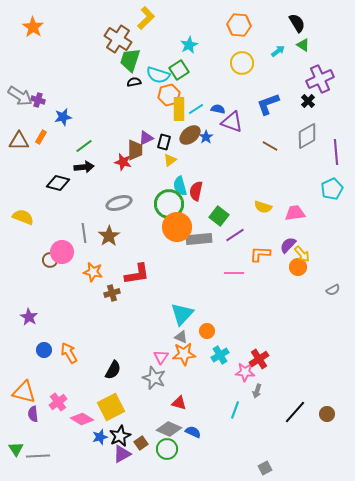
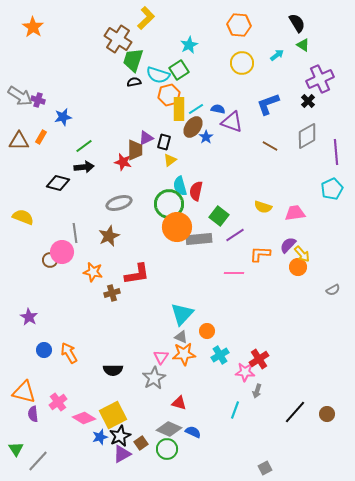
cyan arrow at (278, 51): moved 1 px left, 4 px down
green trapezoid at (130, 60): moved 3 px right
brown ellipse at (190, 135): moved 3 px right, 8 px up; rotated 15 degrees counterclockwise
gray line at (84, 233): moved 9 px left
brown star at (109, 236): rotated 10 degrees clockwise
black semicircle at (113, 370): rotated 60 degrees clockwise
gray star at (154, 378): rotated 20 degrees clockwise
yellow square at (111, 407): moved 2 px right, 8 px down
pink diamond at (82, 419): moved 2 px right, 1 px up
gray line at (38, 456): moved 5 px down; rotated 45 degrees counterclockwise
